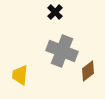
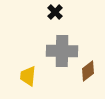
gray cross: rotated 20 degrees counterclockwise
yellow trapezoid: moved 8 px right, 1 px down
